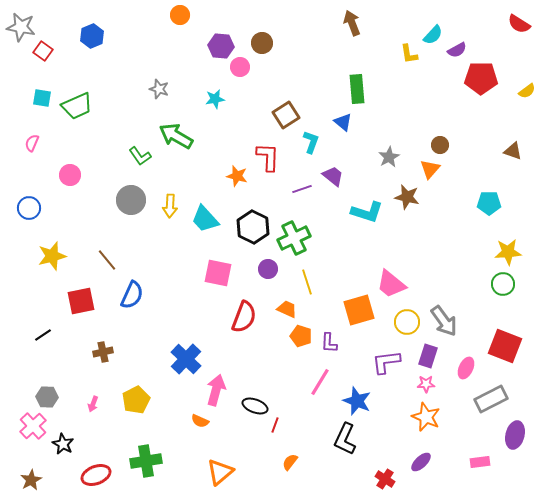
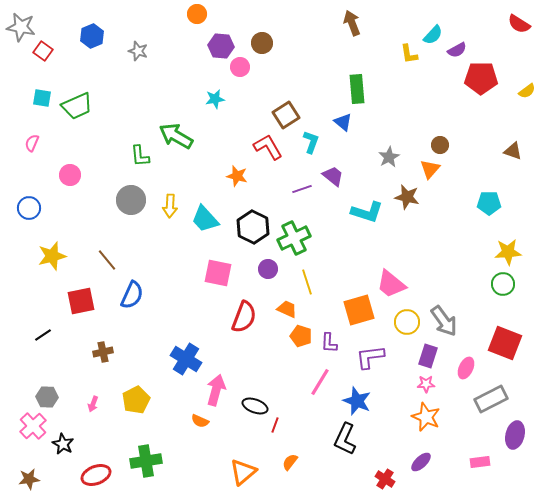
orange circle at (180, 15): moved 17 px right, 1 px up
gray star at (159, 89): moved 21 px left, 38 px up
green L-shape at (140, 156): rotated 30 degrees clockwise
red L-shape at (268, 157): moved 10 px up; rotated 32 degrees counterclockwise
red square at (505, 346): moved 3 px up
blue cross at (186, 359): rotated 12 degrees counterclockwise
purple L-shape at (386, 362): moved 16 px left, 5 px up
orange triangle at (220, 472): moved 23 px right
brown star at (31, 480): moved 2 px left, 1 px up; rotated 20 degrees clockwise
